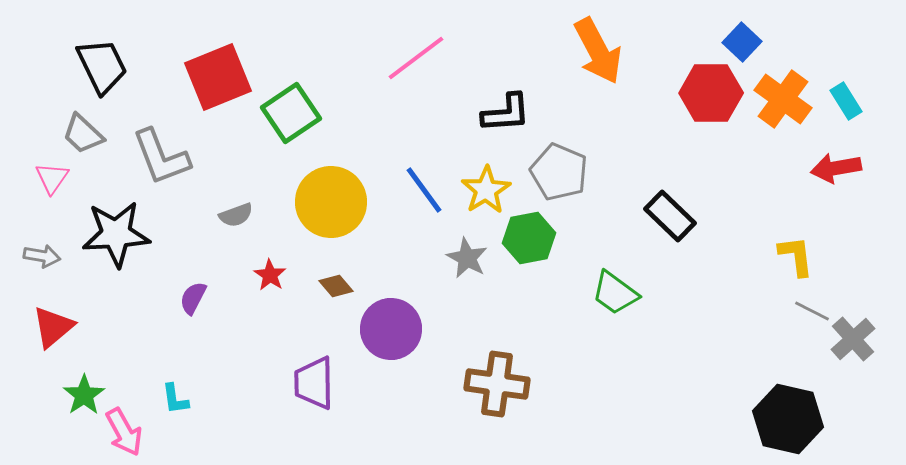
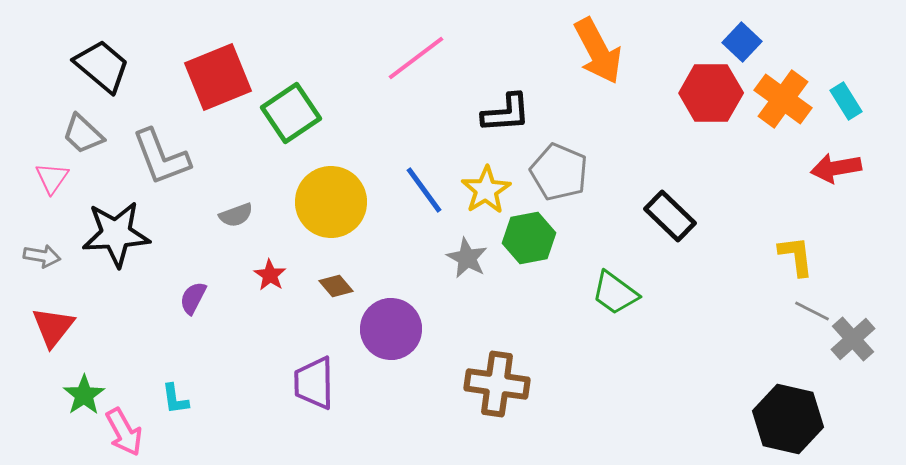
black trapezoid: rotated 24 degrees counterclockwise
red triangle: rotated 12 degrees counterclockwise
